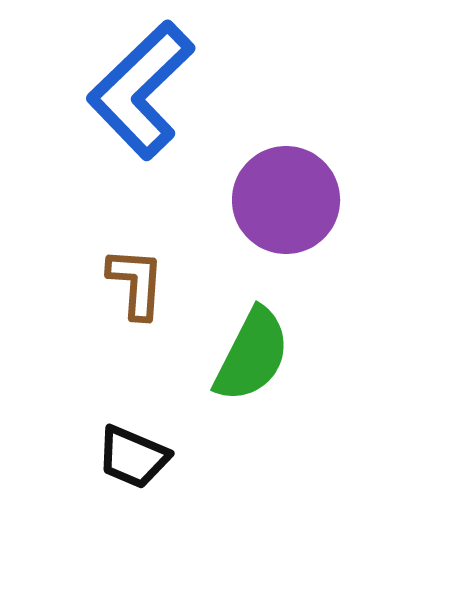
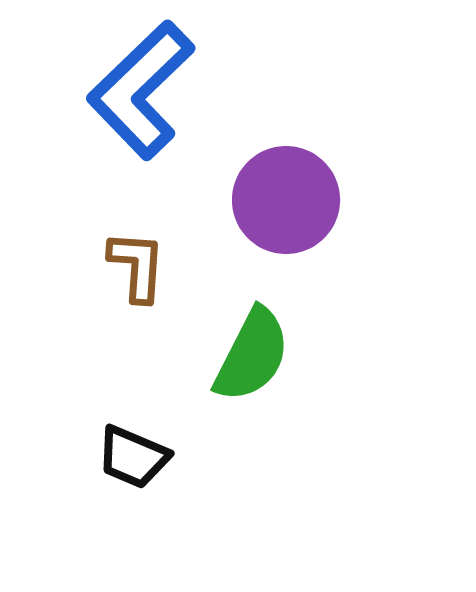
brown L-shape: moved 1 px right, 17 px up
